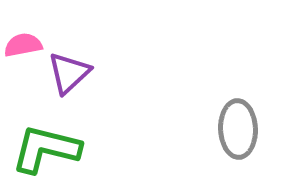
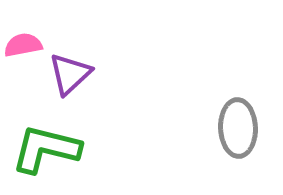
purple triangle: moved 1 px right, 1 px down
gray ellipse: moved 1 px up
